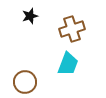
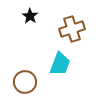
black star: rotated 21 degrees counterclockwise
cyan trapezoid: moved 8 px left
